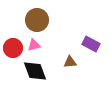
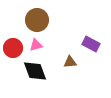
pink triangle: moved 2 px right
